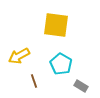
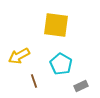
gray rectangle: rotated 56 degrees counterclockwise
